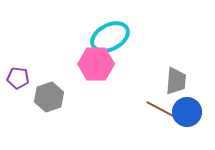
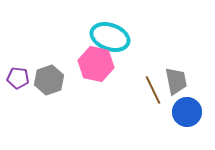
cyan ellipse: rotated 48 degrees clockwise
pink hexagon: rotated 12 degrees clockwise
gray trapezoid: rotated 16 degrees counterclockwise
gray hexagon: moved 17 px up
brown line: moved 7 px left, 19 px up; rotated 36 degrees clockwise
